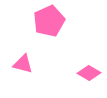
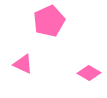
pink triangle: rotated 10 degrees clockwise
